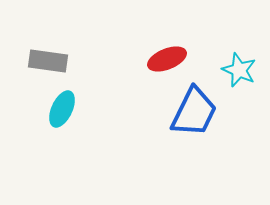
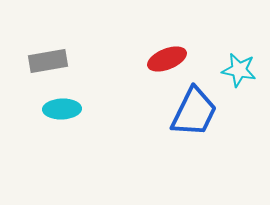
gray rectangle: rotated 18 degrees counterclockwise
cyan star: rotated 12 degrees counterclockwise
cyan ellipse: rotated 63 degrees clockwise
